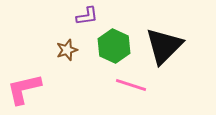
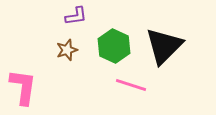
purple L-shape: moved 11 px left
pink L-shape: moved 1 px left, 2 px up; rotated 111 degrees clockwise
